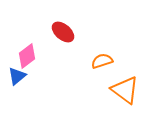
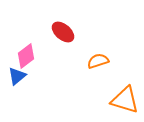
pink diamond: moved 1 px left
orange semicircle: moved 4 px left
orange triangle: moved 10 px down; rotated 20 degrees counterclockwise
